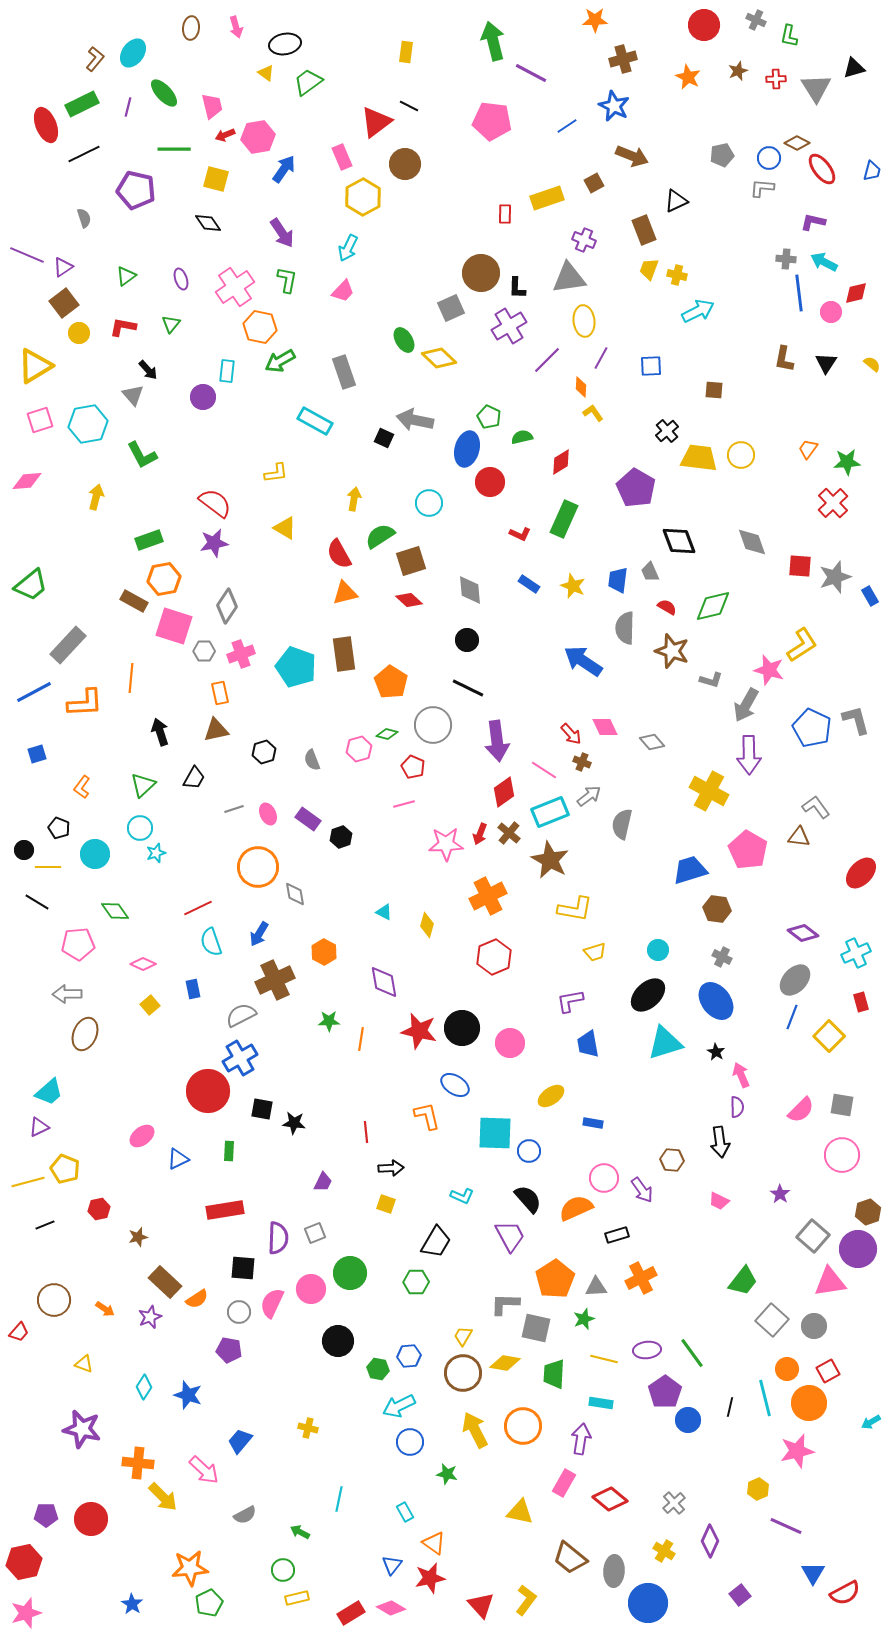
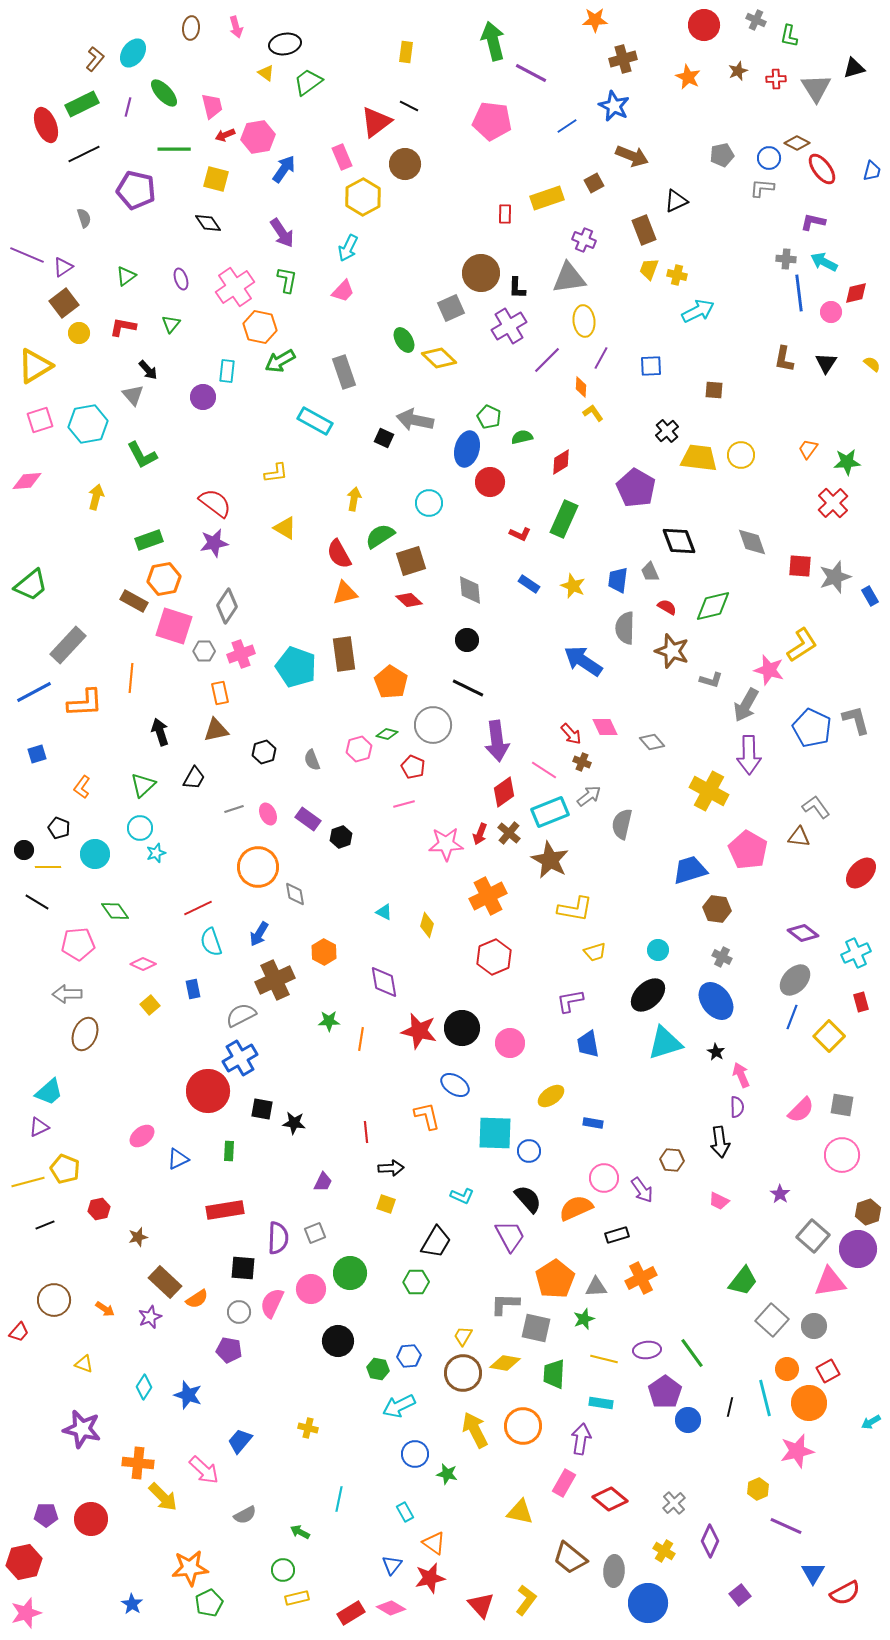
blue circle at (410, 1442): moved 5 px right, 12 px down
